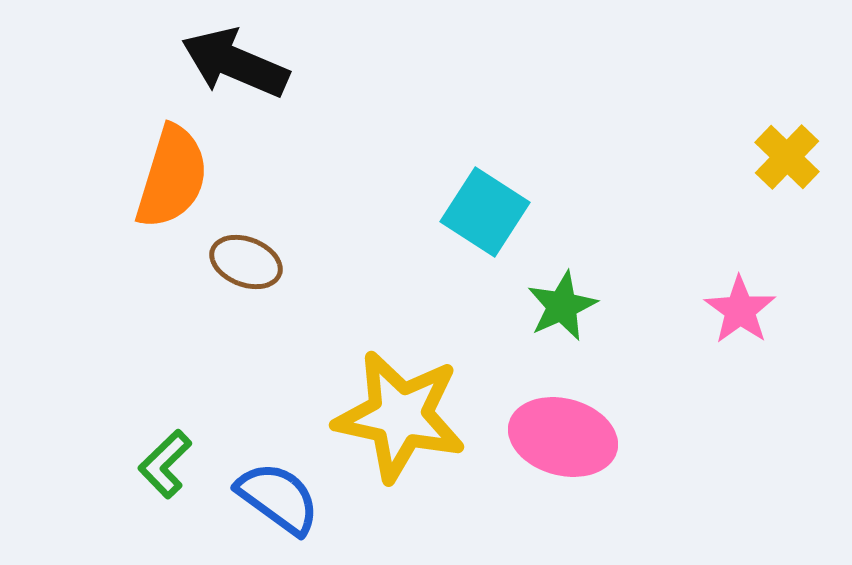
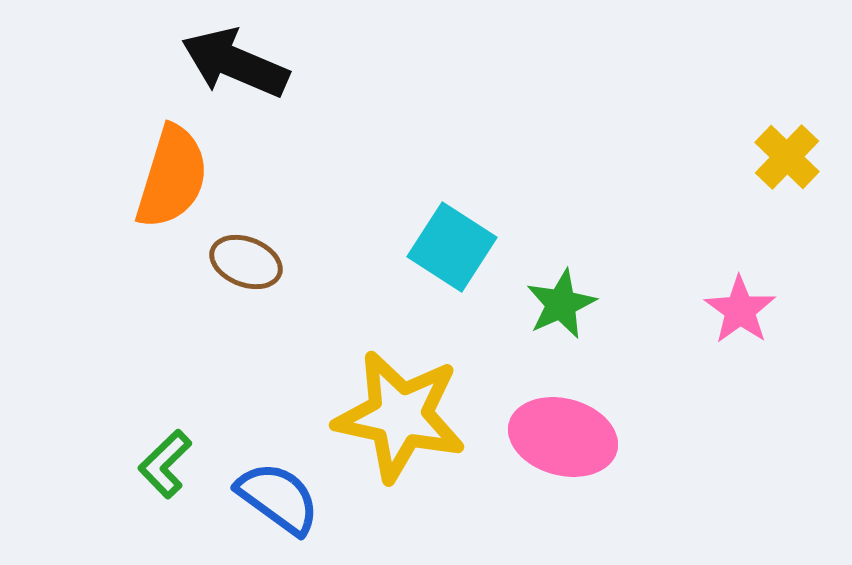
cyan square: moved 33 px left, 35 px down
green star: moved 1 px left, 2 px up
